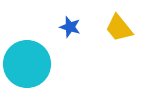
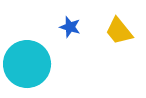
yellow trapezoid: moved 3 px down
